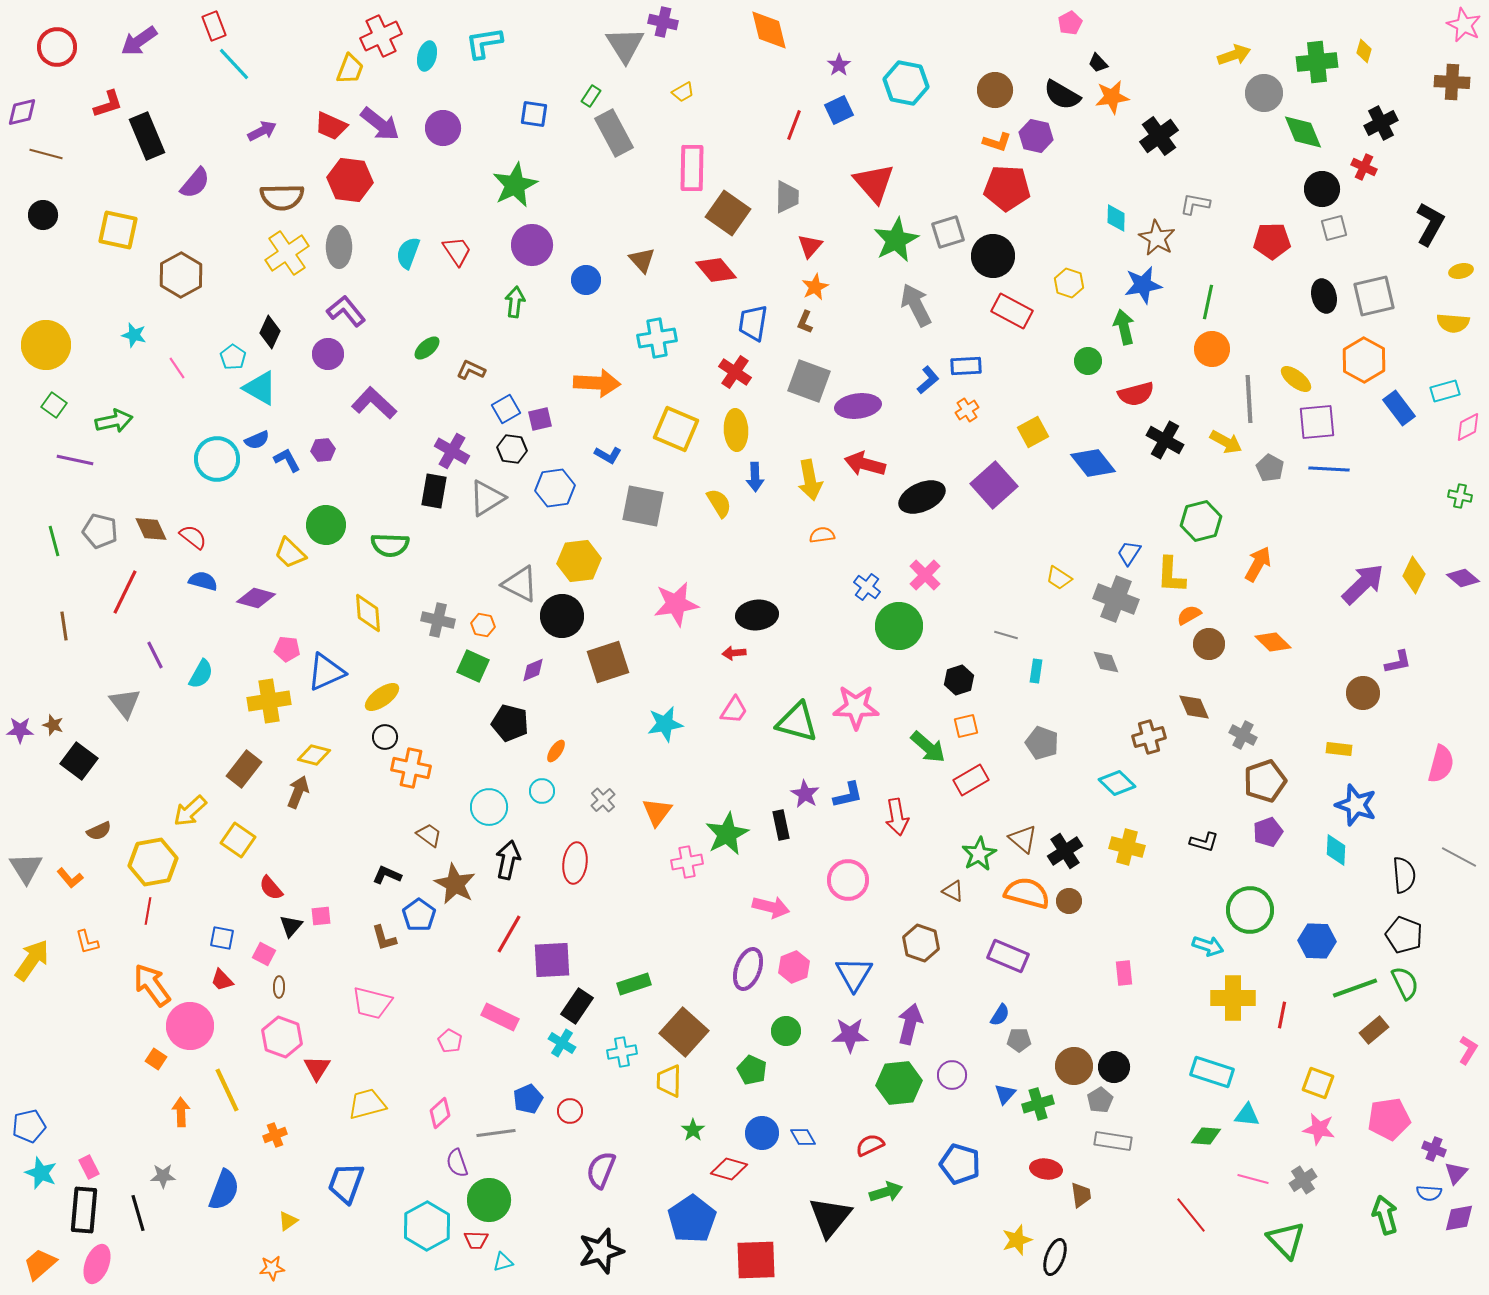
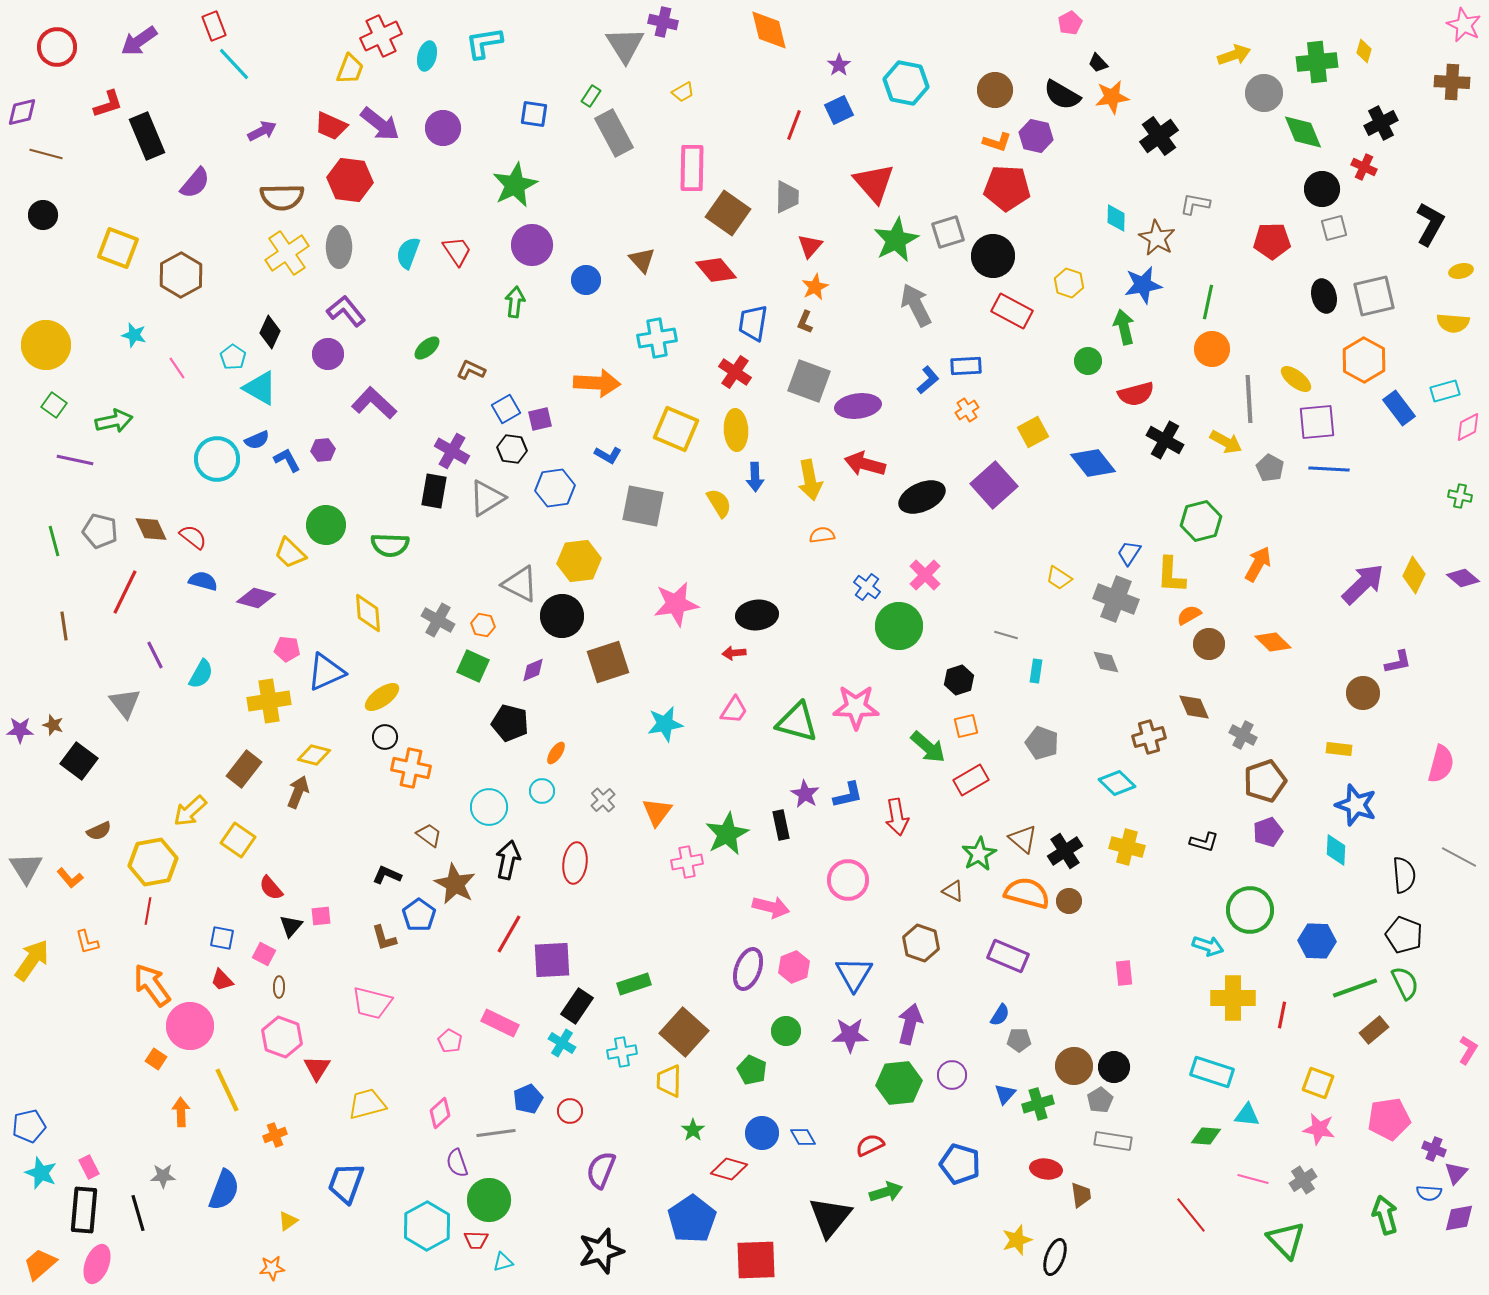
yellow square at (118, 230): moved 18 px down; rotated 9 degrees clockwise
gray cross at (438, 620): rotated 16 degrees clockwise
orange ellipse at (556, 751): moved 2 px down
pink rectangle at (500, 1017): moved 6 px down
